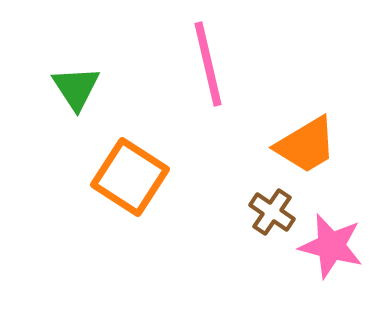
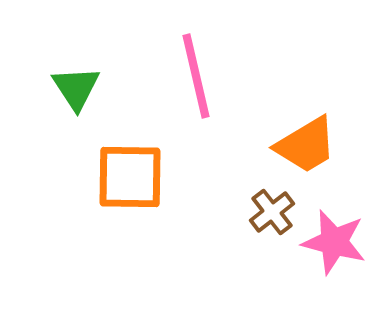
pink line: moved 12 px left, 12 px down
orange square: rotated 32 degrees counterclockwise
brown cross: rotated 18 degrees clockwise
pink star: moved 3 px right, 4 px up
